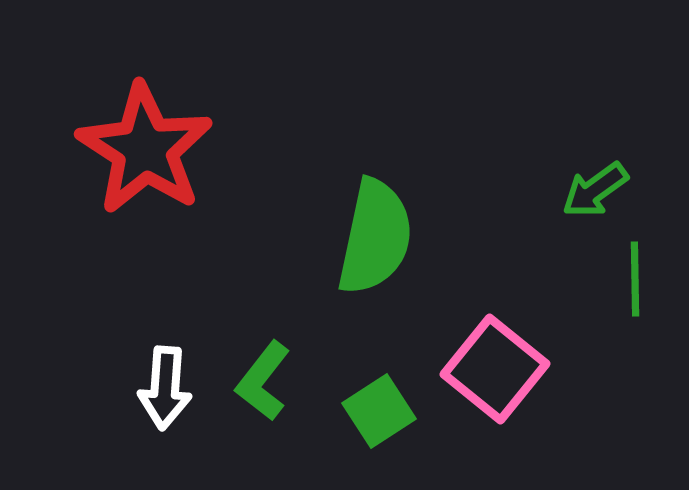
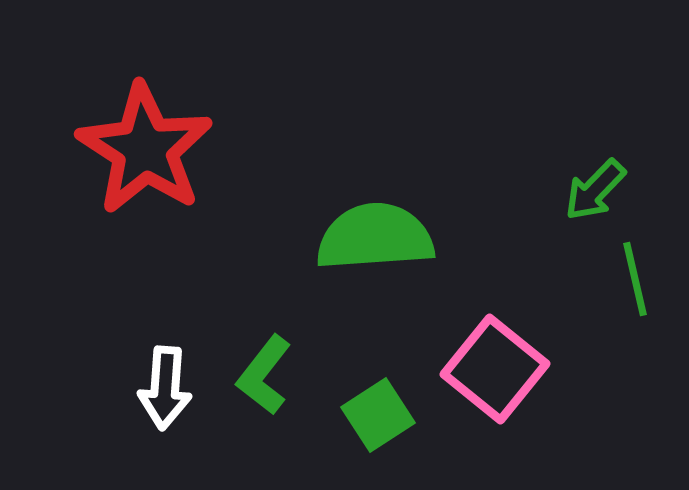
green arrow: rotated 10 degrees counterclockwise
green semicircle: rotated 106 degrees counterclockwise
green line: rotated 12 degrees counterclockwise
green L-shape: moved 1 px right, 6 px up
green square: moved 1 px left, 4 px down
